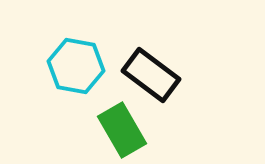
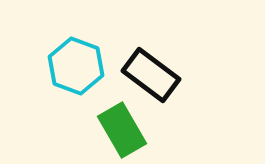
cyan hexagon: rotated 10 degrees clockwise
